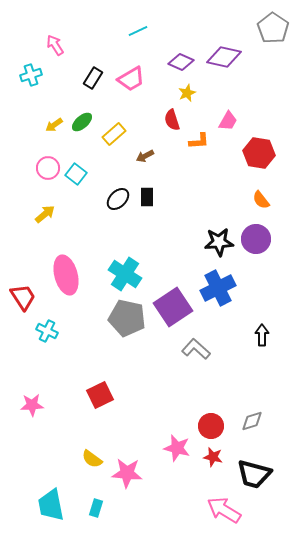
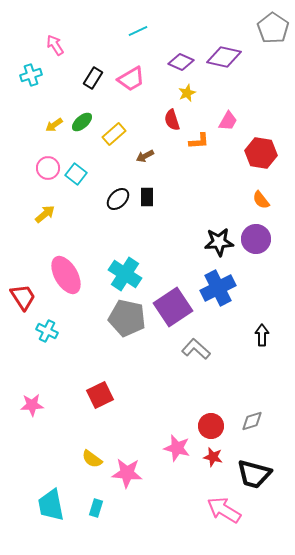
red hexagon at (259, 153): moved 2 px right
pink ellipse at (66, 275): rotated 15 degrees counterclockwise
